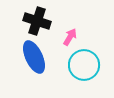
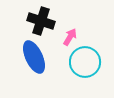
black cross: moved 4 px right
cyan circle: moved 1 px right, 3 px up
